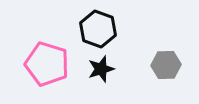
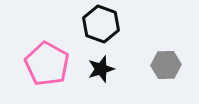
black hexagon: moved 3 px right, 5 px up
pink pentagon: rotated 12 degrees clockwise
